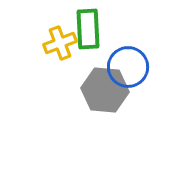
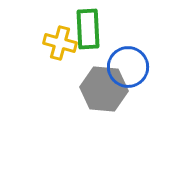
yellow cross: rotated 36 degrees clockwise
gray hexagon: moved 1 px left, 1 px up
